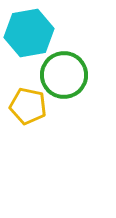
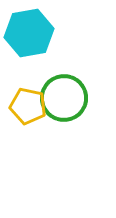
green circle: moved 23 px down
